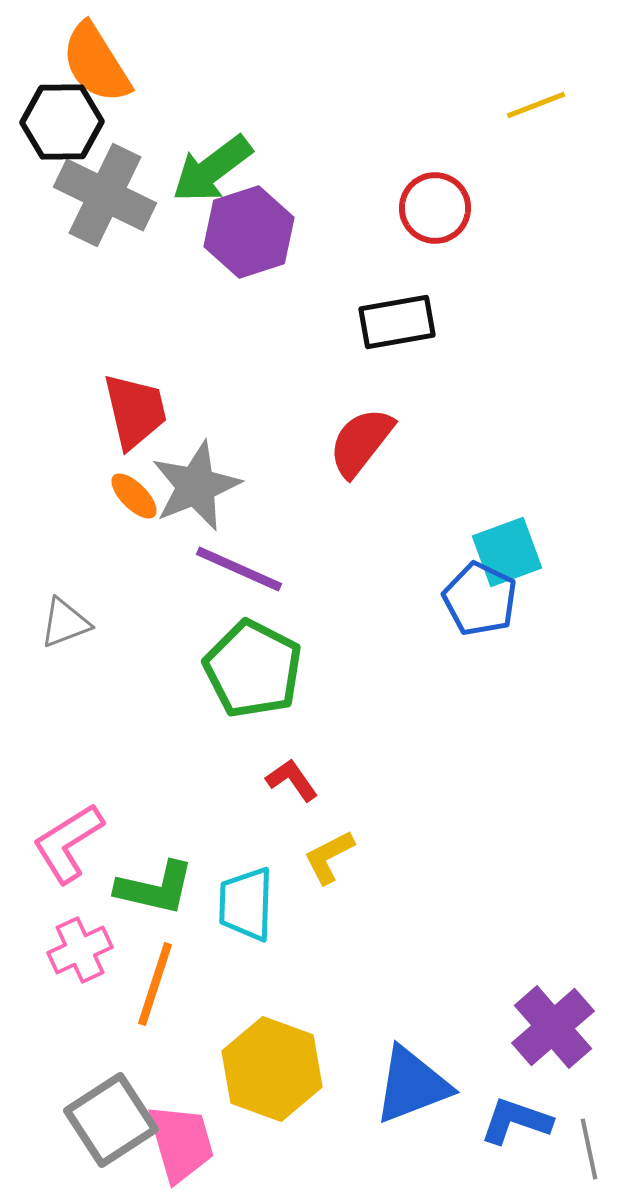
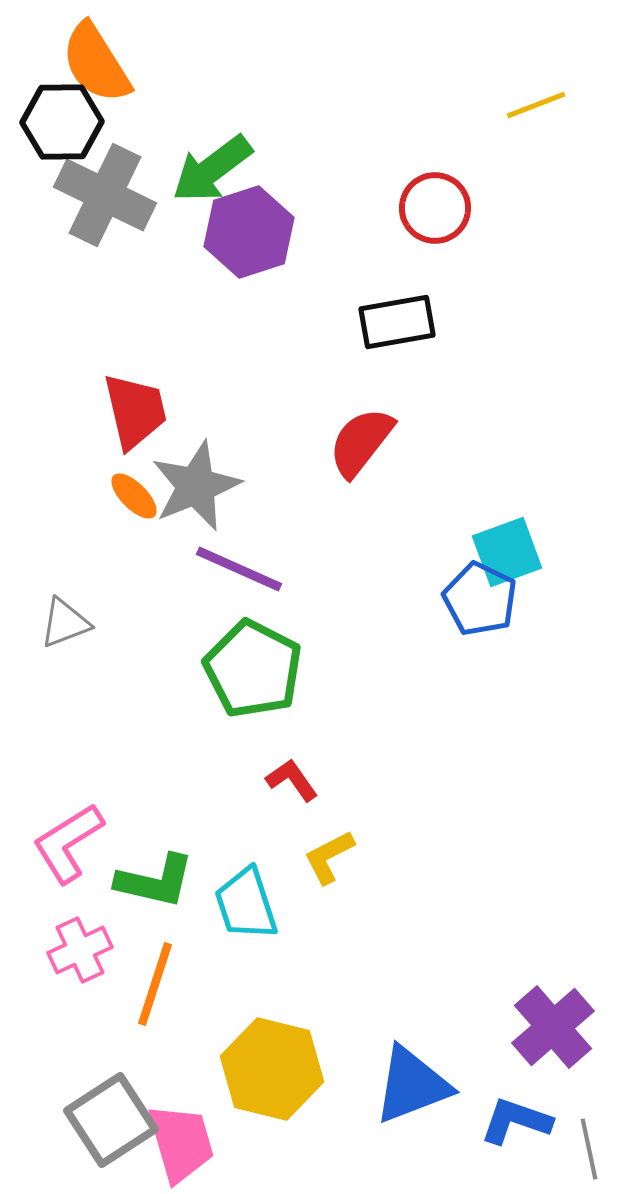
green L-shape: moved 7 px up
cyan trapezoid: rotated 20 degrees counterclockwise
yellow hexagon: rotated 6 degrees counterclockwise
